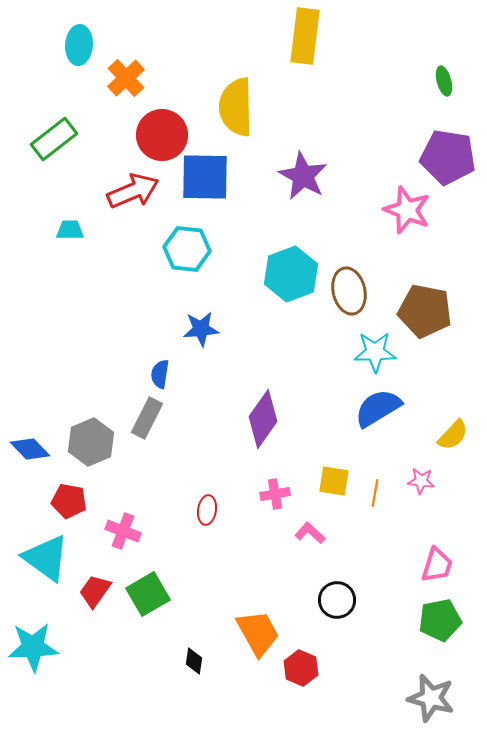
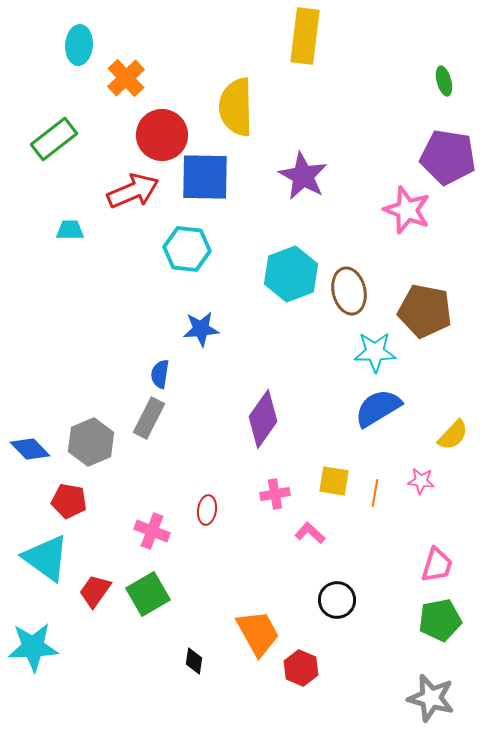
gray rectangle at (147, 418): moved 2 px right
pink cross at (123, 531): moved 29 px right
